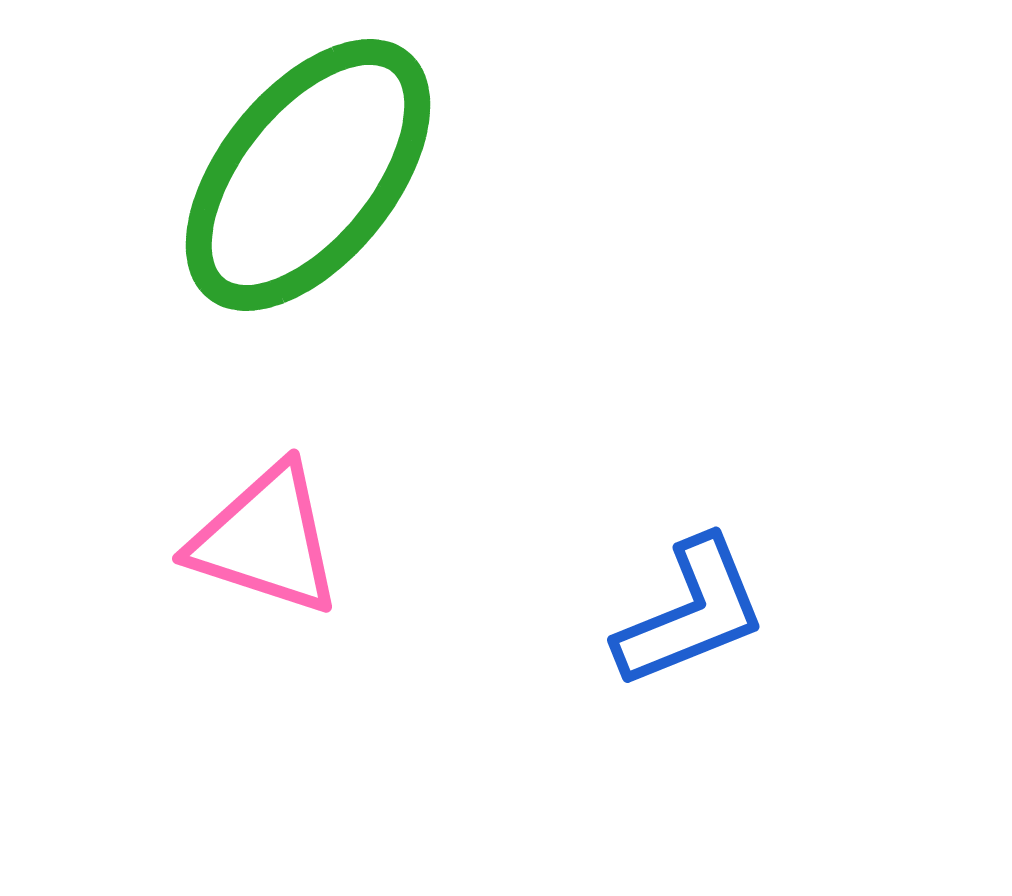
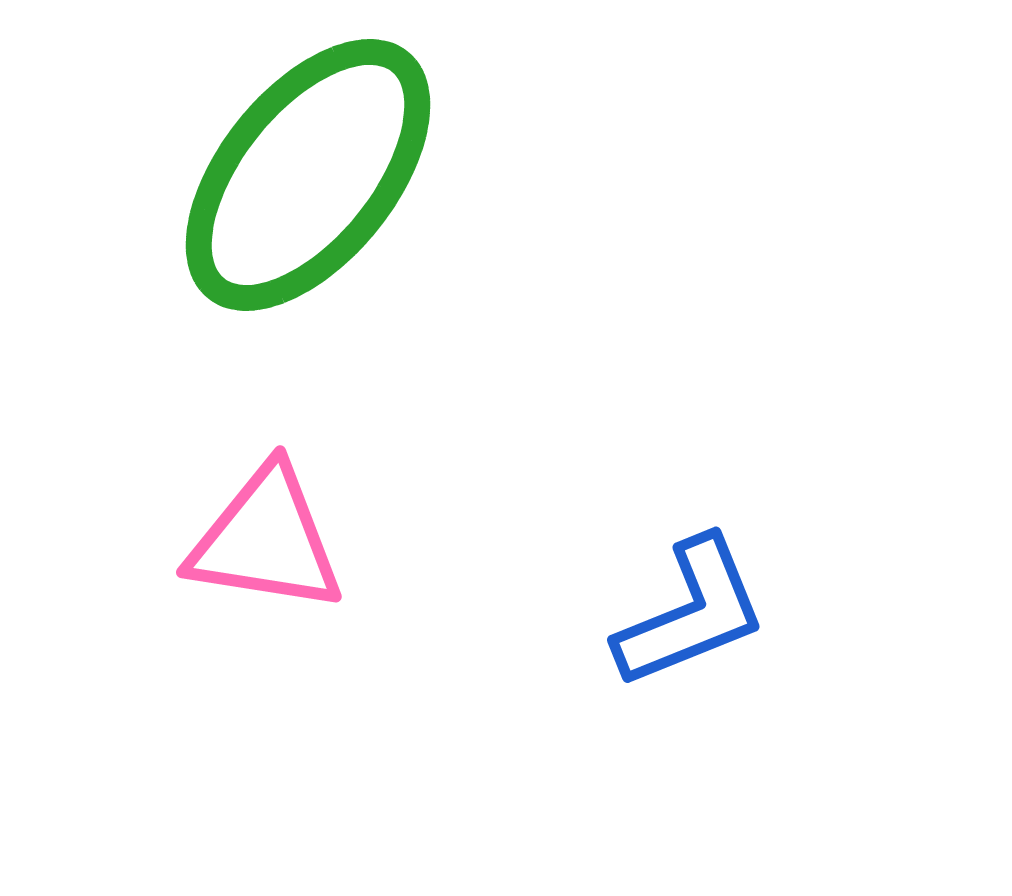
pink triangle: rotated 9 degrees counterclockwise
